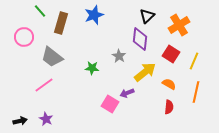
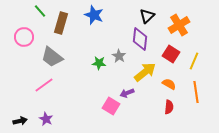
blue star: rotated 30 degrees counterclockwise
green star: moved 7 px right, 5 px up
orange line: rotated 20 degrees counterclockwise
pink square: moved 1 px right, 2 px down
